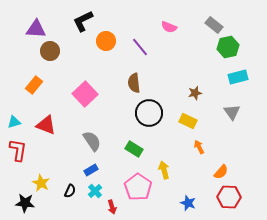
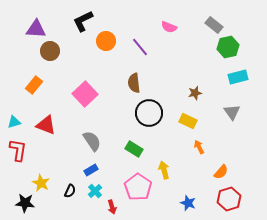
red hexagon: moved 2 px down; rotated 20 degrees counterclockwise
